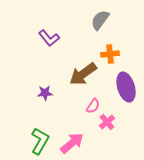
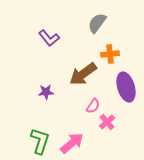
gray semicircle: moved 3 px left, 3 px down
purple star: moved 1 px right, 1 px up
green L-shape: rotated 12 degrees counterclockwise
